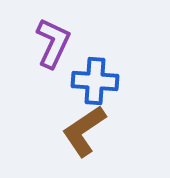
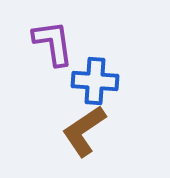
purple L-shape: rotated 33 degrees counterclockwise
